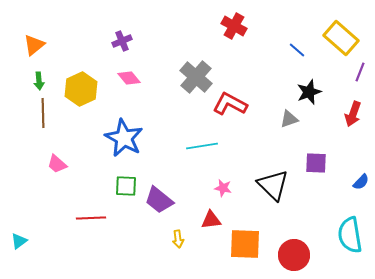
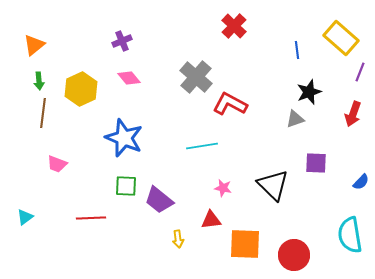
red cross: rotated 15 degrees clockwise
blue line: rotated 42 degrees clockwise
brown line: rotated 8 degrees clockwise
gray triangle: moved 6 px right
blue star: rotated 6 degrees counterclockwise
pink trapezoid: rotated 20 degrees counterclockwise
cyan triangle: moved 6 px right, 24 px up
